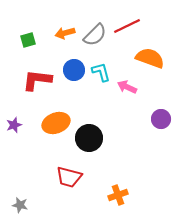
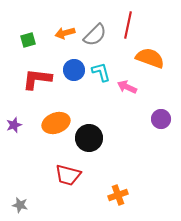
red line: moved 1 px right, 1 px up; rotated 52 degrees counterclockwise
red L-shape: moved 1 px up
red trapezoid: moved 1 px left, 2 px up
